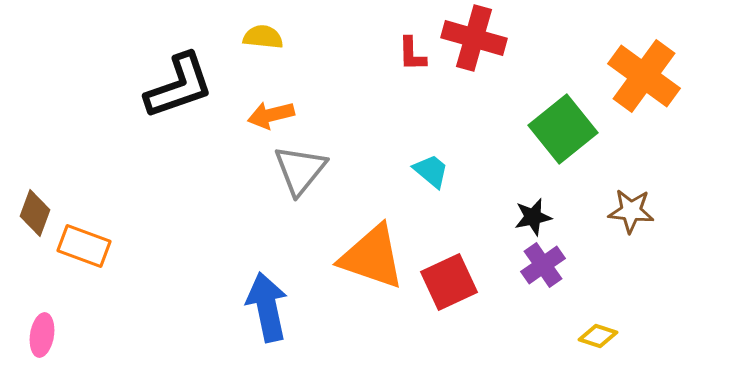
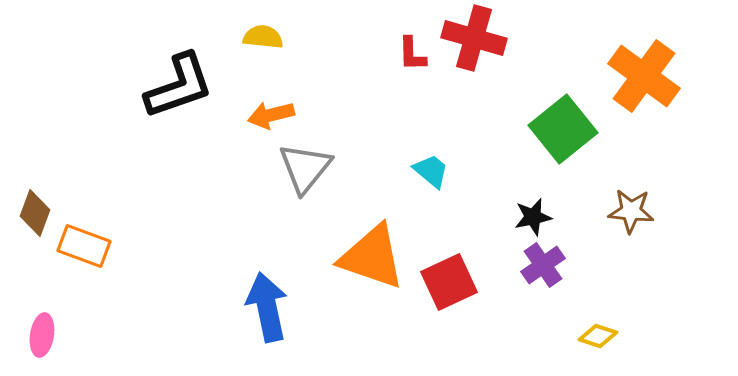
gray triangle: moved 5 px right, 2 px up
